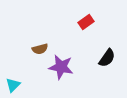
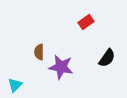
brown semicircle: moved 1 px left, 3 px down; rotated 105 degrees clockwise
cyan triangle: moved 2 px right
